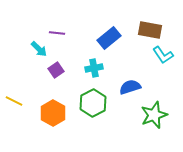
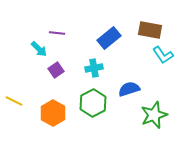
blue semicircle: moved 1 px left, 2 px down
